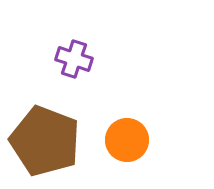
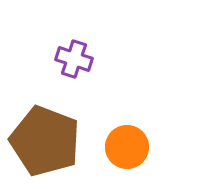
orange circle: moved 7 px down
